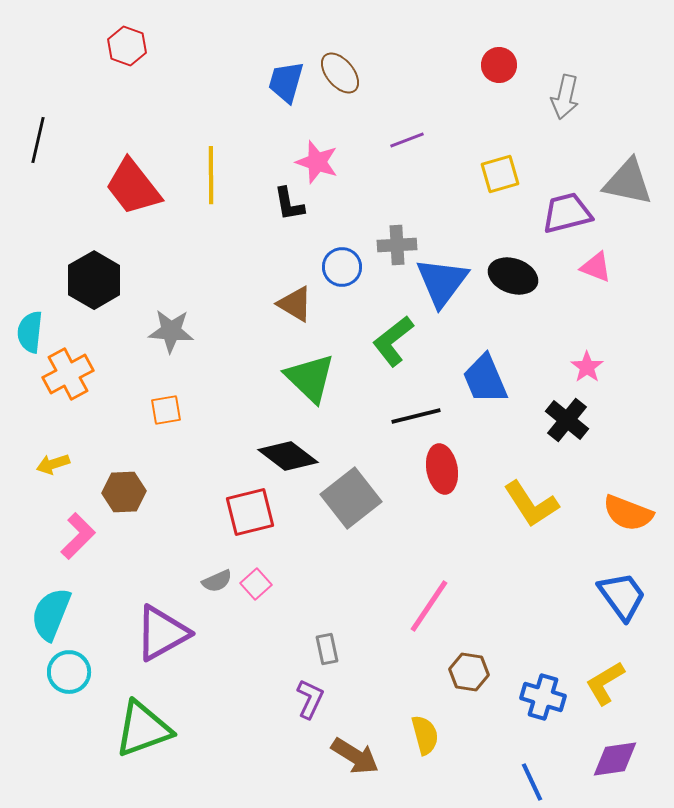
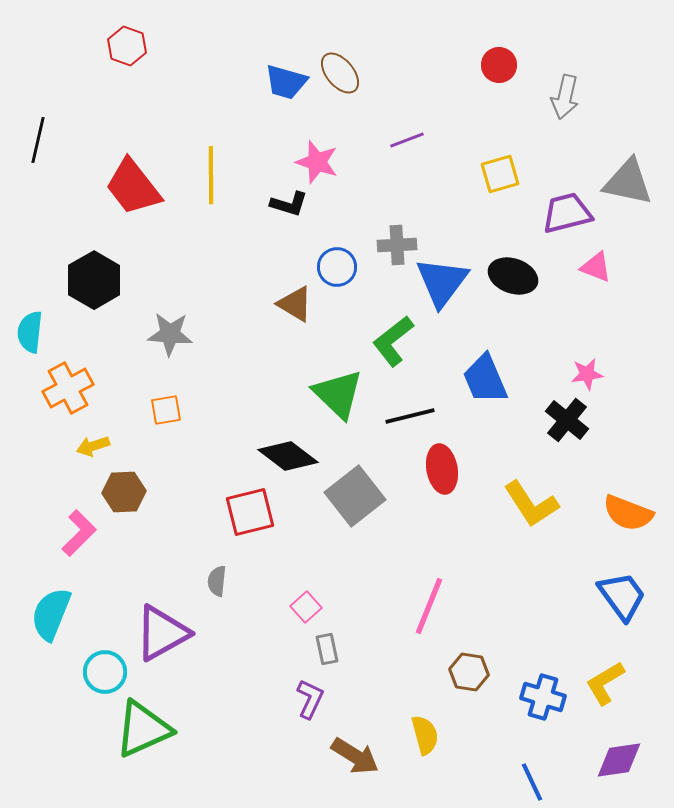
blue trapezoid at (286, 82): rotated 90 degrees counterclockwise
black L-shape at (289, 204): rotated 63 degrees counterclockwise
blue circle at (342, 267): moved 5 px left
gray star at (171, 331): moved 1 px left, 3 px down
pink star at (587, 367): moved 7 px down; rotated 28 degrees clockwise
orange cross at (68, 374): moved 14 px down
green triangle at (310, 378): moved 28 px right, 16 px down
black line at (416, 416): moved 6 px left
yellow arrow at (53, 464): moved 40 px right, 18 px up
gray square at (351, 498): moved 4 px right, 2 px up
pink L-shape at (78, 536): moved 1 px right, 3 px up
gray semicircle at (217, 581): rotated 120 degrees clockwise
pink square at (256, 584): moved 50 px right, 23 px down
pink line at (429, 606): rotated 12 degrees counterclockwise
cyan circle at (69, 672): moved 36 px right
green triangle at (143, 729): rotated 4 degrees counterclockwise
purple diamond at (615, 759): moved 4 px right, 1 px down
